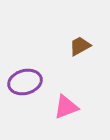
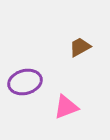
brown trapezoid: moved 1 px down
